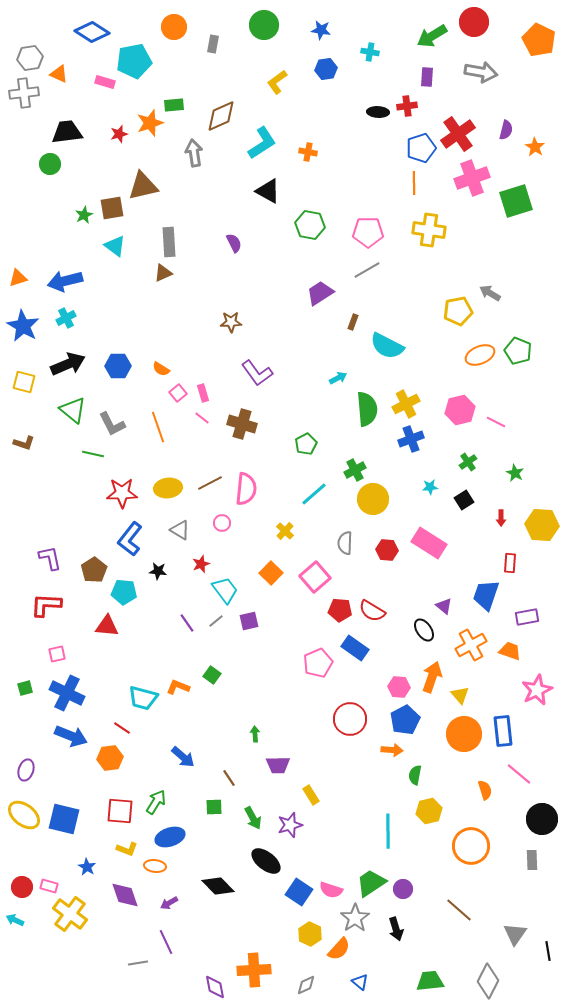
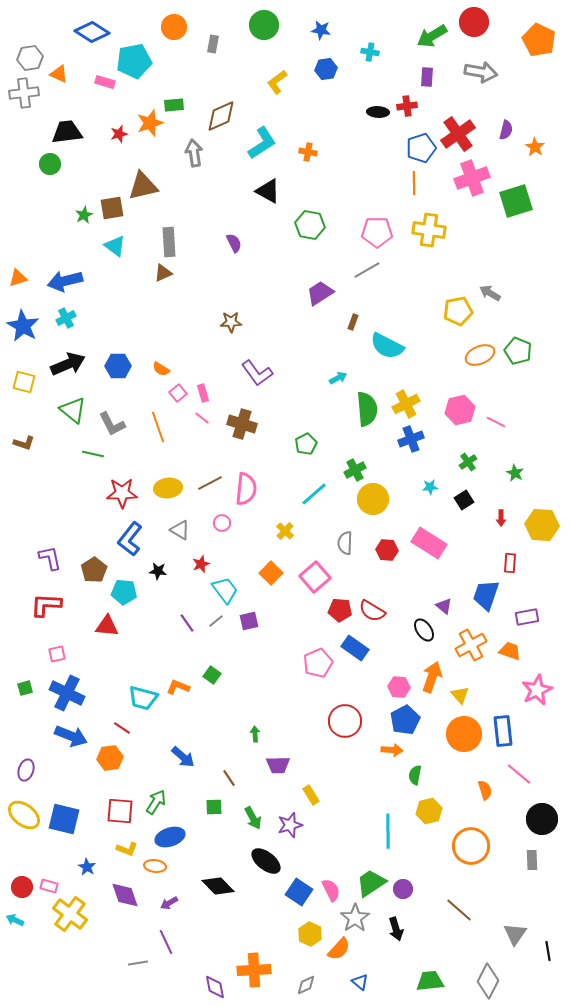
pink pentagon at (368, 232): moved 9 px right
red circle at (350, 719): moved 5 px left, 2 px down
pink semicircle at (331, 890): rotated 135 degrees counterclockwise
